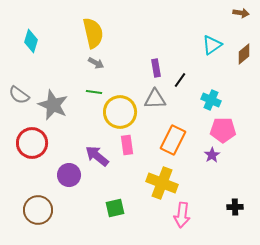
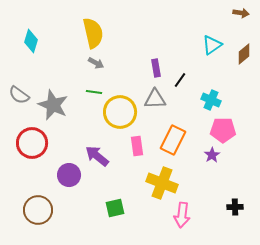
pink rectangle: moved 10 px right, 1 px down
